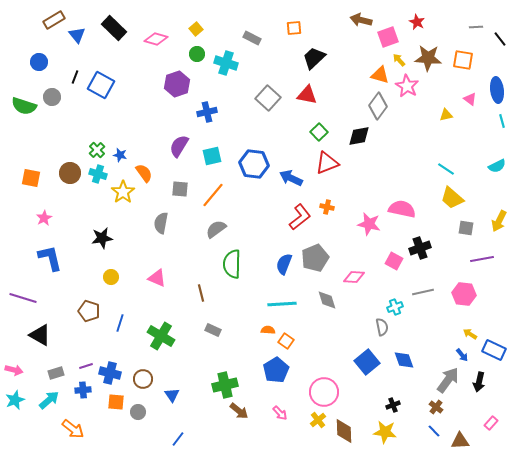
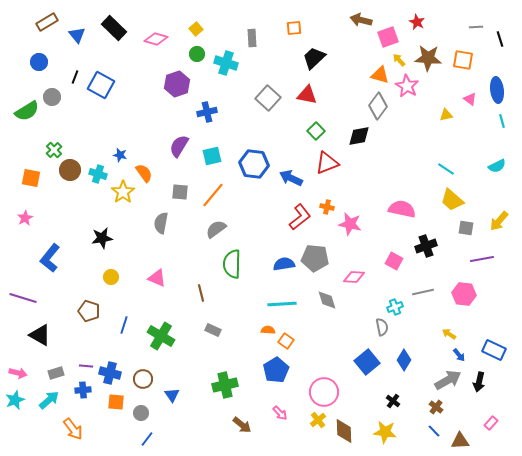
brown rectangle at (54, 20): moved 7 px left, 2 px down
gray rectangle at (252, 38): rotated 60 degrees clockwise
black line at (500, 39): rotated 21 degrees clockwise
green semicircle at (24, 106): moved 3 px right, 5 px down; rotated 50 degrees counterclockwise
green square at (319, 132): moved 3 px left, 1 px up
green cross at (97, 150): moved 43 px left
brown circle at (70, 173): moved 3 px up
gray square at (180, 189): moved 3 px down
yellow trapezoid at (452, 198): moved 2 px down
pink star at (44, 218): moved 19 px left
yellow arrow at (499, 221): rotated 15 degrees clockwise
pink star at (369, 224): moved 19 px left
black cross at (420, 248): moved 6 px right, 2 px up
blue L-shape at (50, 258): rotated 128 degrees counterclockwise
gray pentagon at (315, 258): rotated 28 degrees clockwise
blue semicircle at (284, 264): rotated 60 degrees clockwise
blue line at (120, 323): moved 4 px right, 2 px down
yellow arrow at (470, 334): moved 21 px left
blue arrow at (462, 355): moved 3 px left
blue diamond at (404, 360): rotated 50 degrees clockwise
purple line at (86, 366): rotated 24 degrees clockwise
pink arrow at (14, 370): moved 4 px right, 3 px down
gray arrow at (448, 380): rotated 24 degrees clockwise
black cross at (393, 405): moved 4 px up; rotated 32 degrees counterclockwise
brown arrow at (239, 411): moved 3 px right, 14 px down
gray circle at (138, 412): moved 3 px right, 1 px down
orange arrow at (73, 429): rotated 15 degrees clockwise
blue line at (178, 439): moved 31 px left
